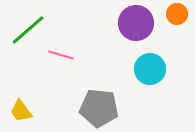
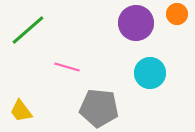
pink line: moved 6 px right, 12 px down
cyan circle: moved 4 px down
